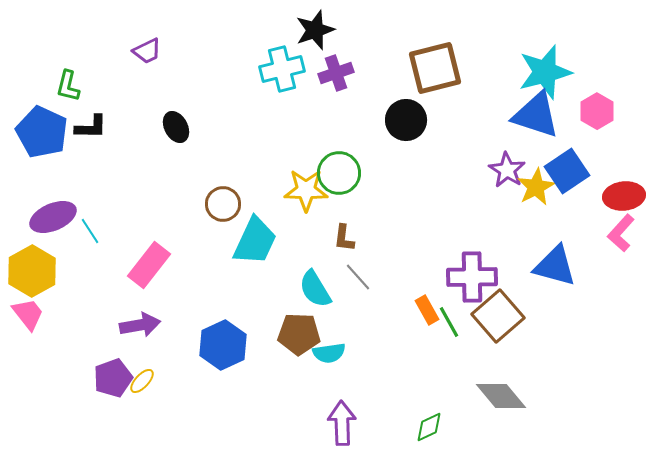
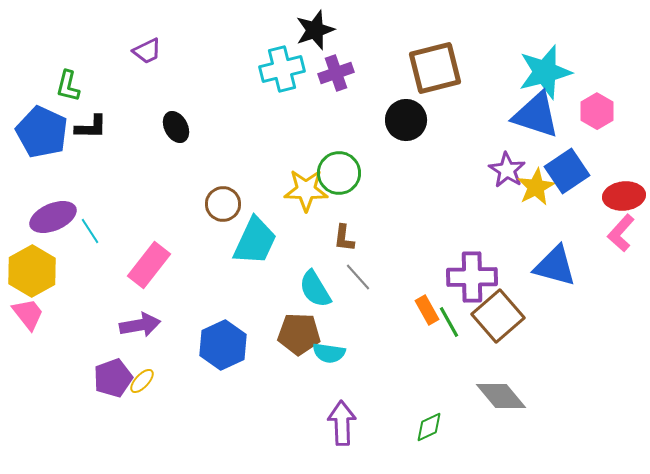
cyan semicircle at (329, 353): rotated 16 degrees clockwise
